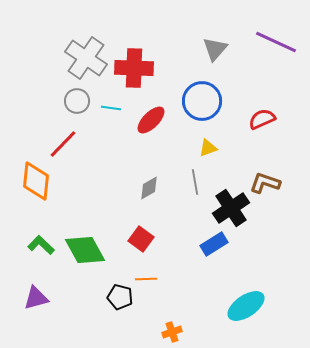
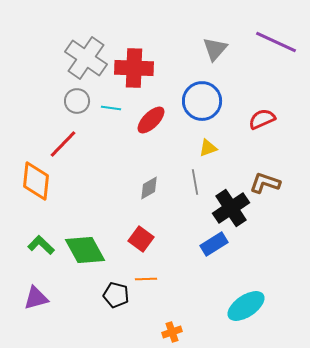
black pentagon: moved 4 px left, 2 px up
